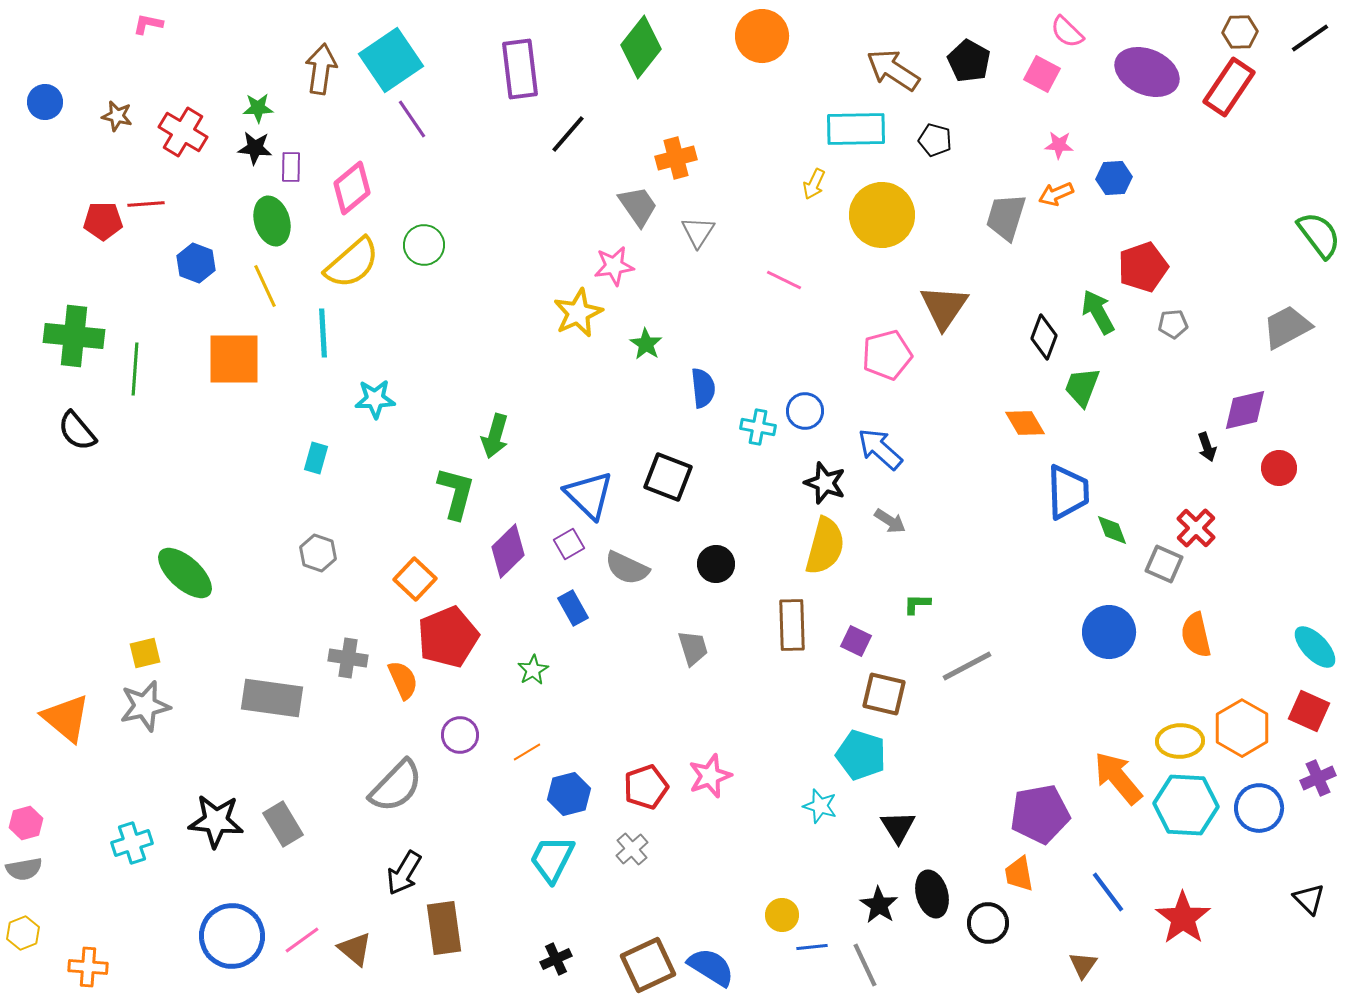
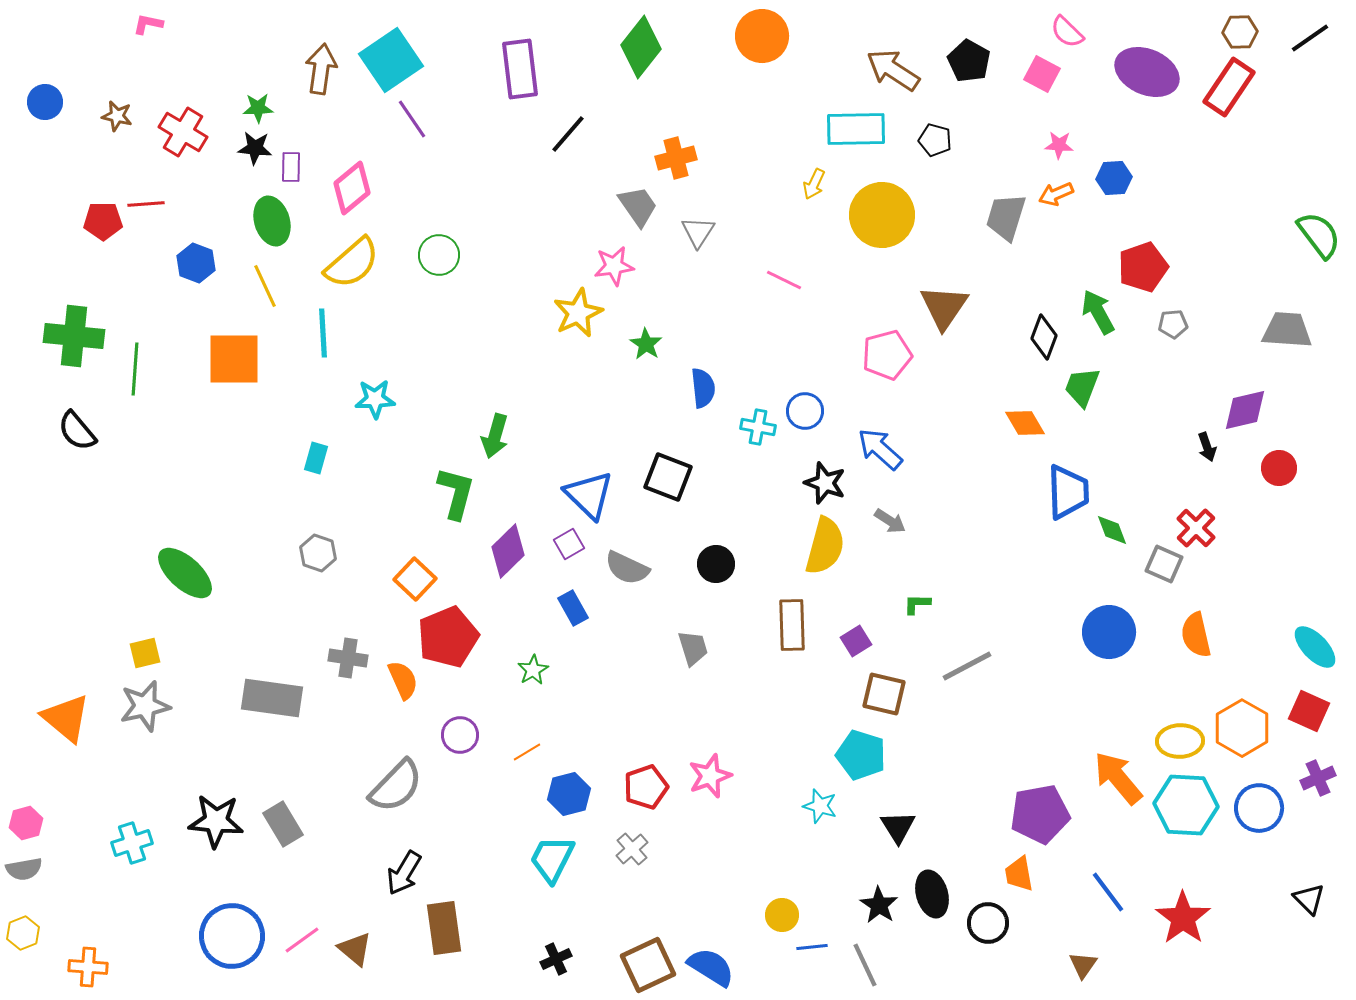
green circle at (424, 245): moved 15 px right, 10 px down
gray trapezoid at (1287, 327): moved 3 px down; rotated 32 degrees clockwise
purple square at (856, 641): rotated 32 degrees clockwise
